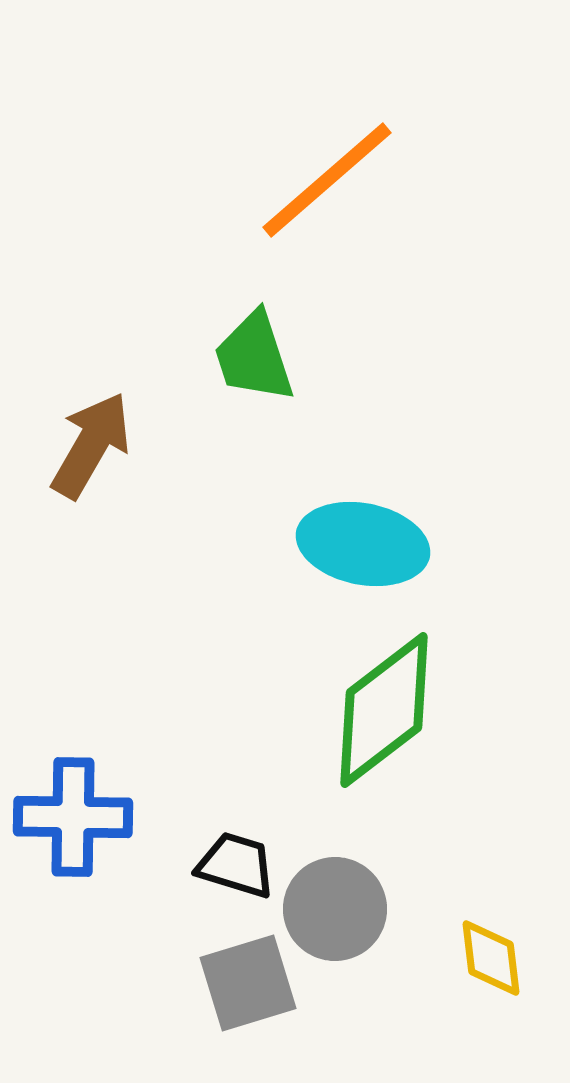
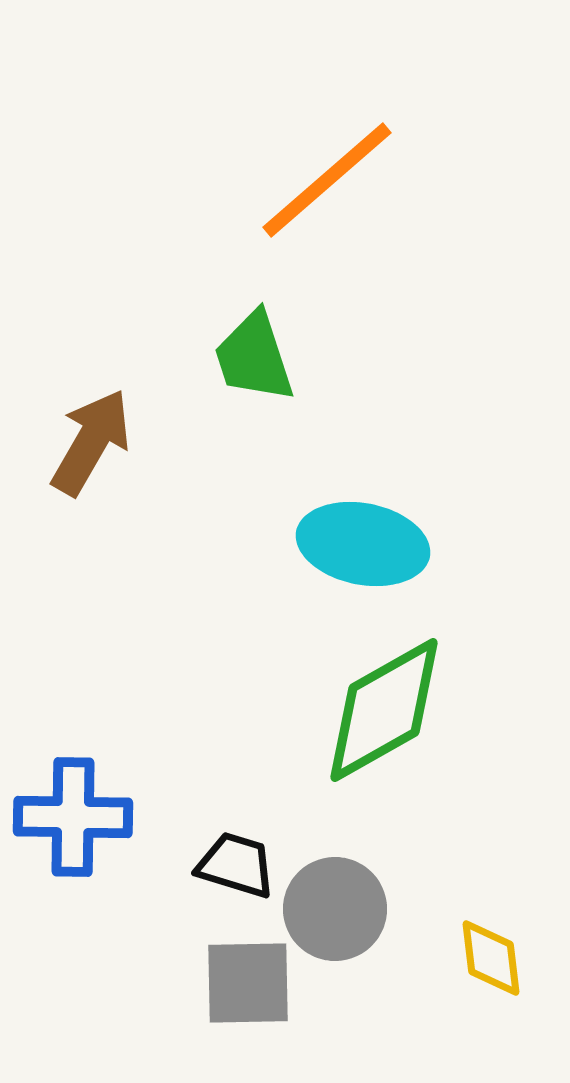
brown arrow: moved 3 px up
green diamond: rotated 8 degrees clockwise
gray square: rotated 16 degrees clockwise
